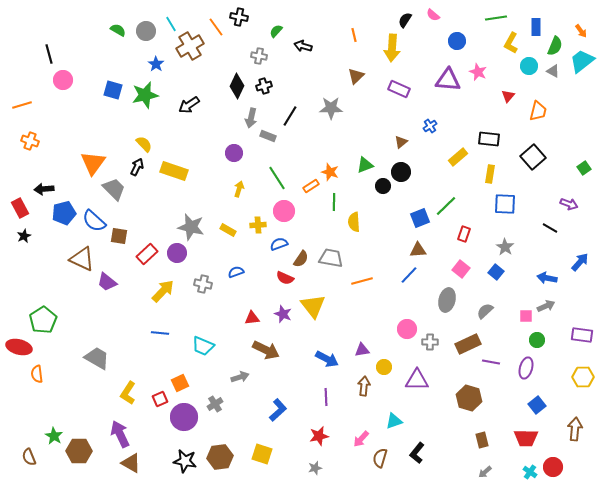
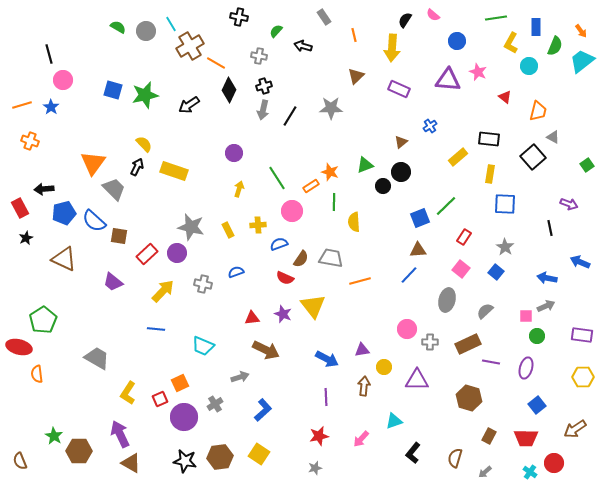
orange line at (216, 27): moved 36 px down; rotated 24 degrees counterclockwise
green semicircle at (118, 30): moved 3 px up
blue star at (156, 64): moved 105 px left, 43 px down
gray triangle at (553, 71): moved 66 px down
black diamond at (237, 86): moved 8 px left, 4 px down
red triangle at (508, 96): moved 3 px left, 1 px down; rotated 32 degrees counterclockwise
gray arrow at (251, 118): moved 12 px right, 8 px up
gray rectangle at (268, 136): moved 56 px right, 119 px up; rotated 35 degrees clockwise
green square at (584, 168): moved 3 px right, 3 px up
pink circle at (284, 211): moved 8 px right
black line at (550, 228): rotated 49 degrees clockwise
yellow rectangle at (228, 230): rotated 35 degrees clockwise
red rectangle at (464, 234): moved 3 px down; rotated 14 degrees clockwise
black star at (24, 236): moved 2 px right, 2 px down
brown triangle at (82, 259): moved 18 px left
blue arrow at (580, 262): rotated 108 degrees counterclockwise
orange line at (362, 281): moved 2 px left
purple trapezoid at (107, 282): moved 6 px right
blue line at (160, 333): moved 4 px left, 4 px up
green circle at (537, 340): moved 4 px up
blue L-shape at (278, 410): moved 15 px left
brown arrow at (575, 429): rotated 130 degrees counterclockwise
brown rectangle at (482, 440): moved 7 px right, 4 px up; rotated 42 degrees clockwise
black L-shape at (417, 453): moved 4 px left
yellow square at (262, 454): moved 3 px left; rotated 15 degrees clockwise
brown semicircle at (29, 457): moved 9 px left, 4 px down
brown semicircle at (380, 458): moved 75 px right
red circle at (553, 467): moved 1 px right, 4 px up
